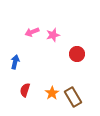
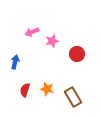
pink star: moved 1 px left, 6 px down
orange star: moved 5 px left, 4 px up; rotated 24 degrees counterclockwise
